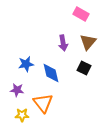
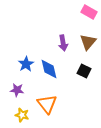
pink rectangle: moved 8 px right, 2 px up
blue star: rotated 21 degrees counterclockwise
black square: moved 3 px down
blue diamond: moved 2 px left, 4 px up
orange triangle: moved 4 px right, 1 px down
yellow star: rotated 16 degrees clockwise
